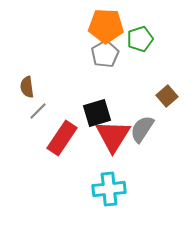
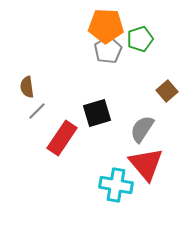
gray pentagon: moved 3 px right, 4 px up
brown square: moved 5 px up
gray line: moved 1 px left
red triangle: moved 33 px right, 28 px down; rotated 12 degrees counterclockwise
cyan cross: moved 7 px right, 4 px up; rotated 16 degrees clockwise
